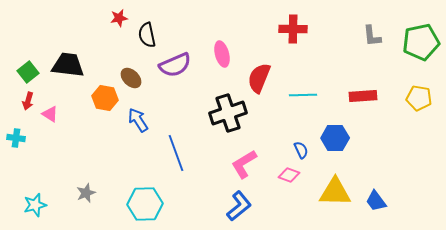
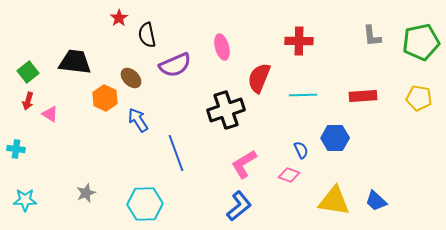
red star: rotated 24 degrees counterclockwise
red cross: moved 6 px right, 12 px down
pink ellipse: moved 7 px up
black trapezoid: moved 7 px right, 3 px up
orange hexagon: rotated 15 degrees clockwise
black cross: moved 2 px left, 3 px up
cyan cross: moved 11 px down
yellow triangle: moved 1 px left, 9 px down; rotated 8 degrees clockwise
blue trapezoid: rotated 10 degrees counterclockwise
cyan star: moved 10 px left, 5 px up; rotated 15 degrees clockwise
